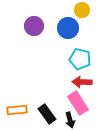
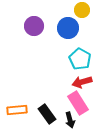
cyan pentagon: rotated 15 degrees clockwise
red arrow: rotated 18 degrees counterclockwise
